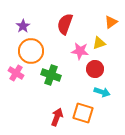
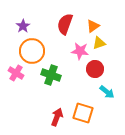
orange triangle: moved 18 px left, 4 px down
orange circle: moved 1 px right
cyan arrow: moved 5 px right; rotated 21 degrees clockwise
